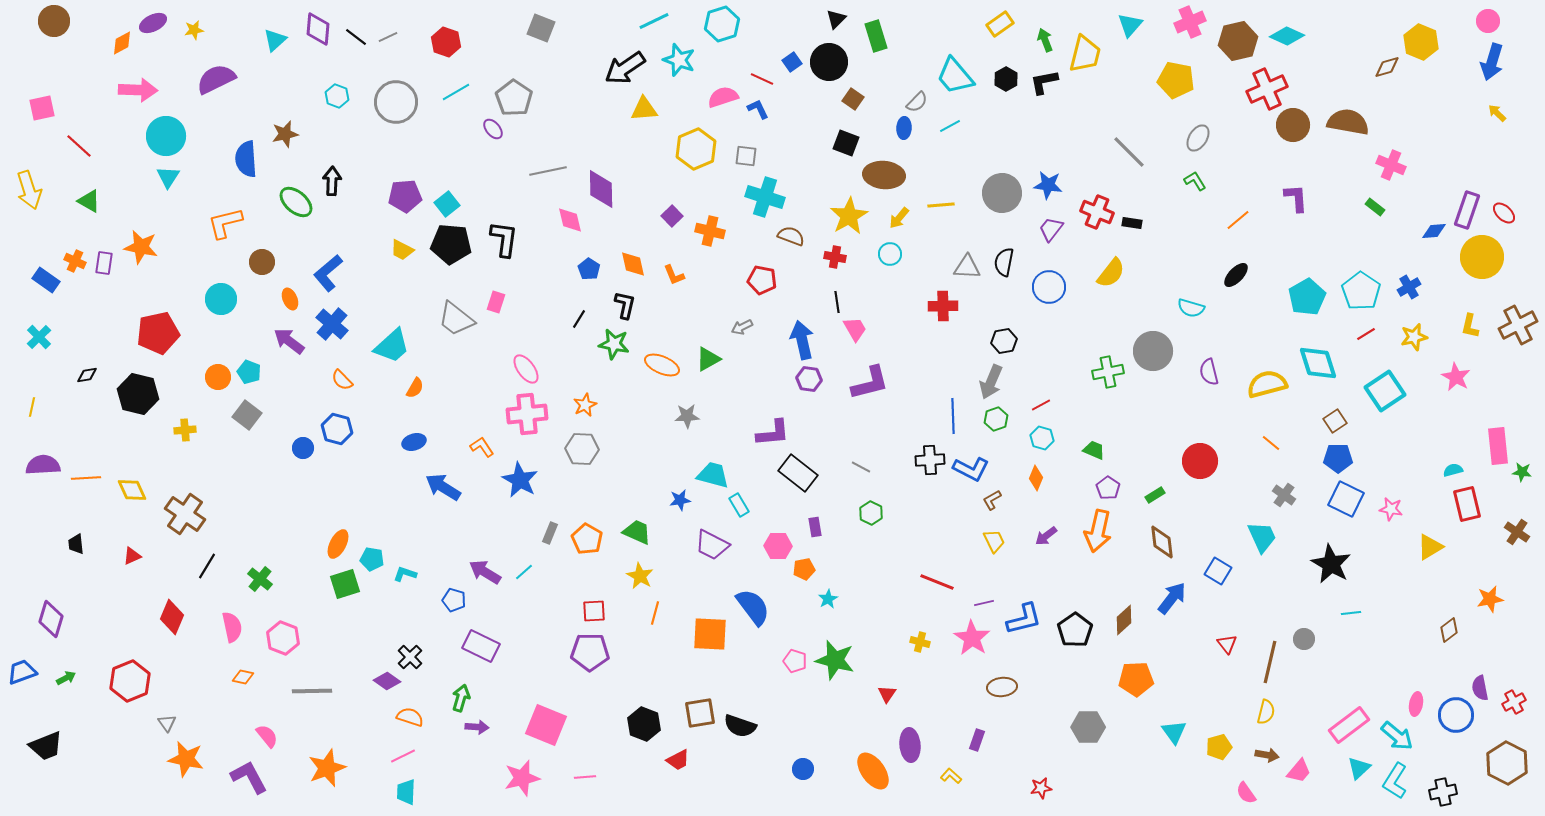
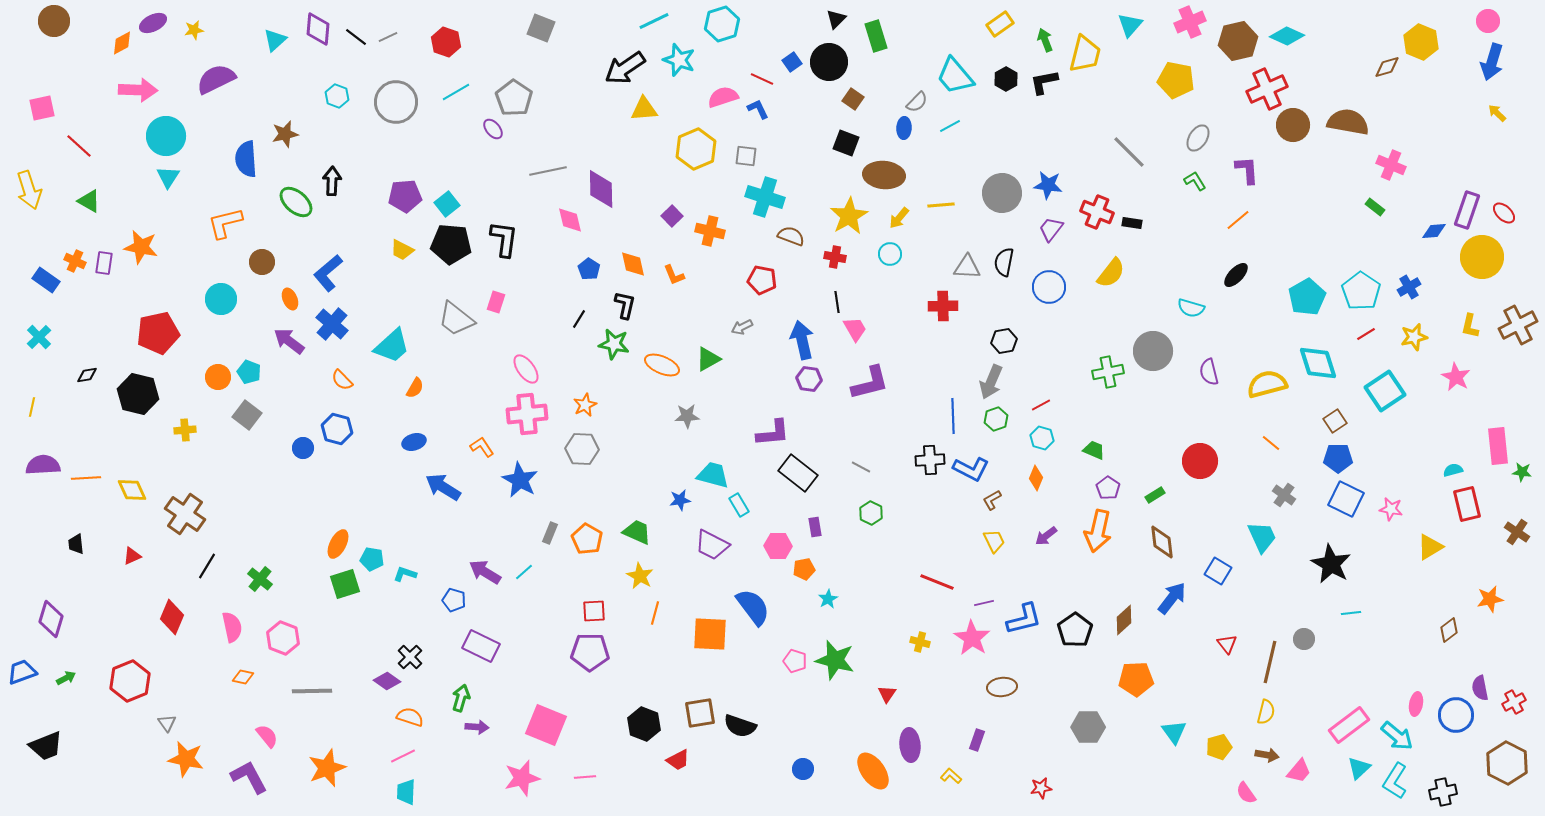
purple L-shape at (1296, 198): moved 49 px left, 28 px up
